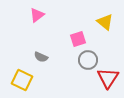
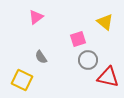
pink triangle: moved 1 px left, 2 px down
gray semicircle: rotated 32 degrees clockwise
red triangle: moved 1 px up; rotated 50 degrees counterclockwise
